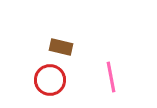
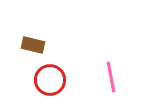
brown rectangle: moved 28 px left, 2 px up
